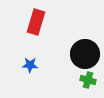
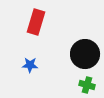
green cross: moved 1 px left, 5 px down
